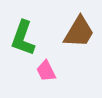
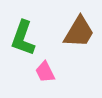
pink trapezoid: moved 1 px left, 1 px down
